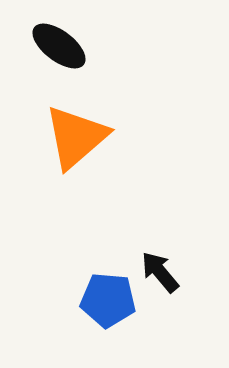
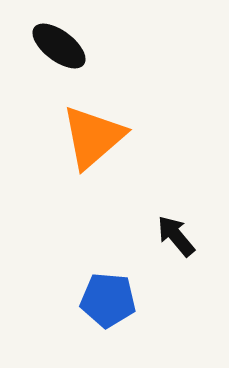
orange triangle: moved 17 px right
black arrow: moved 16 px right, 36 px up
